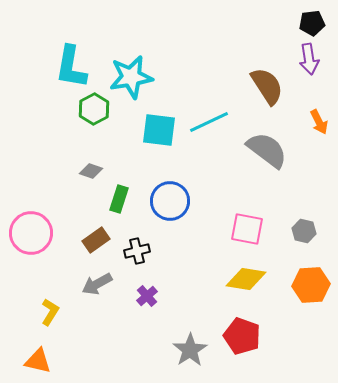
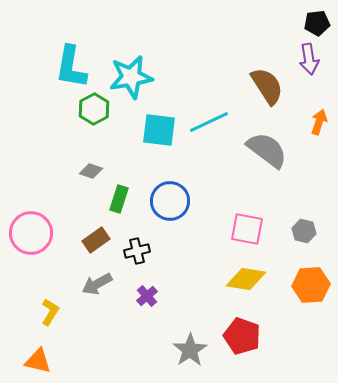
black pentagon: moved 5 px right
orange arrow: rotated 135 degrees counterclockwise
